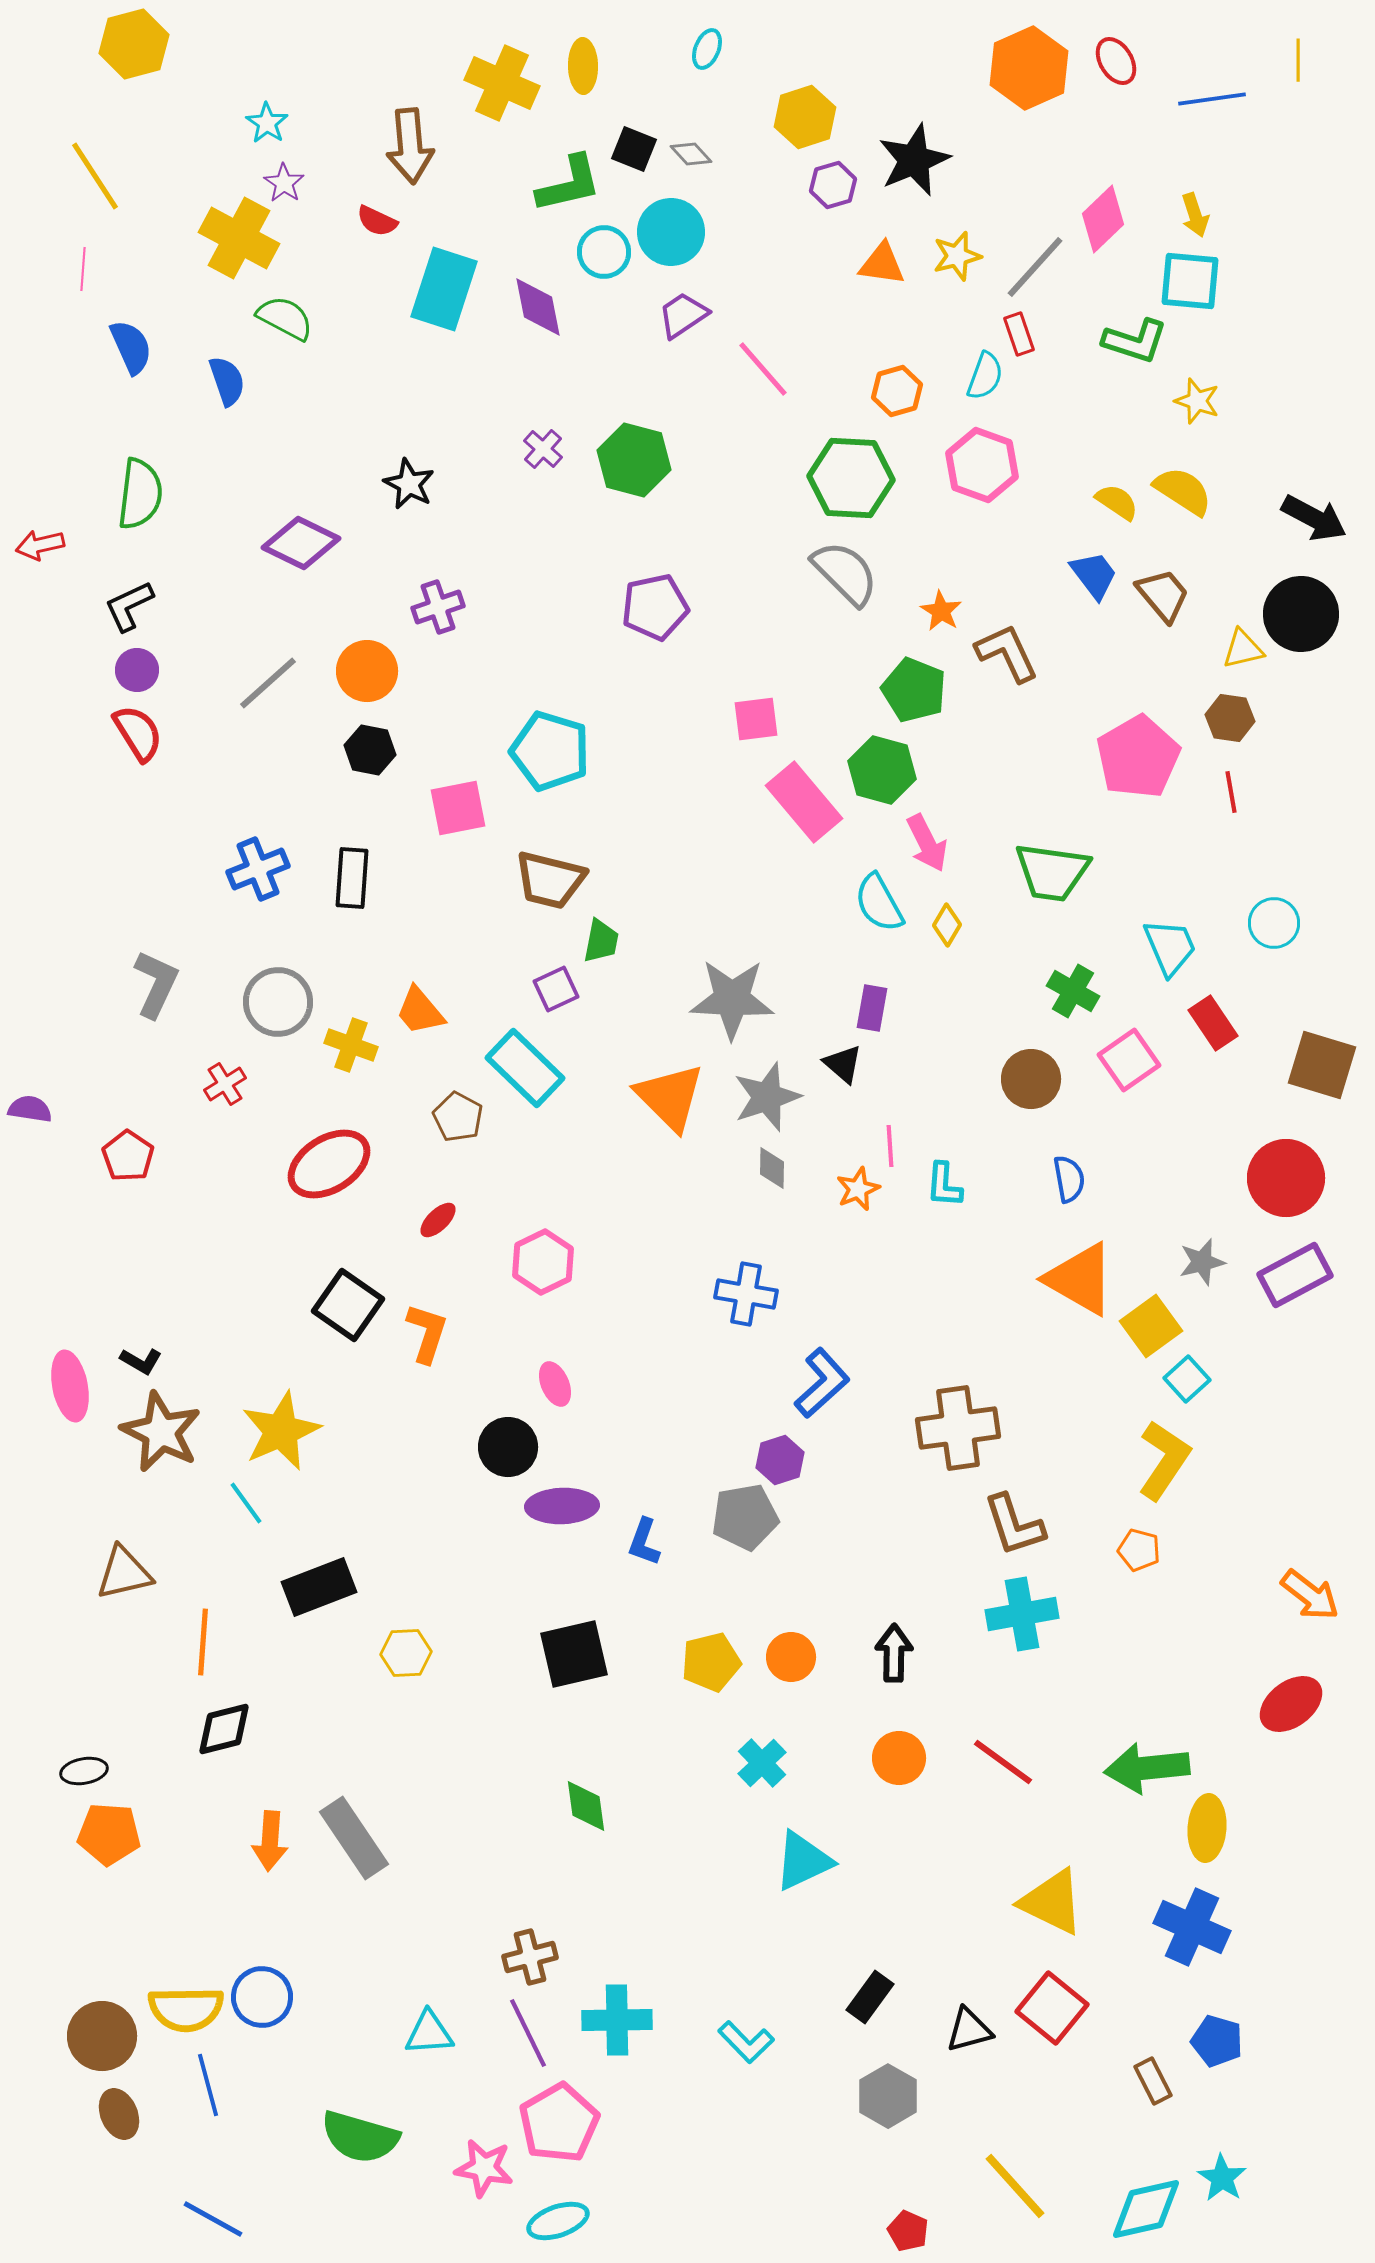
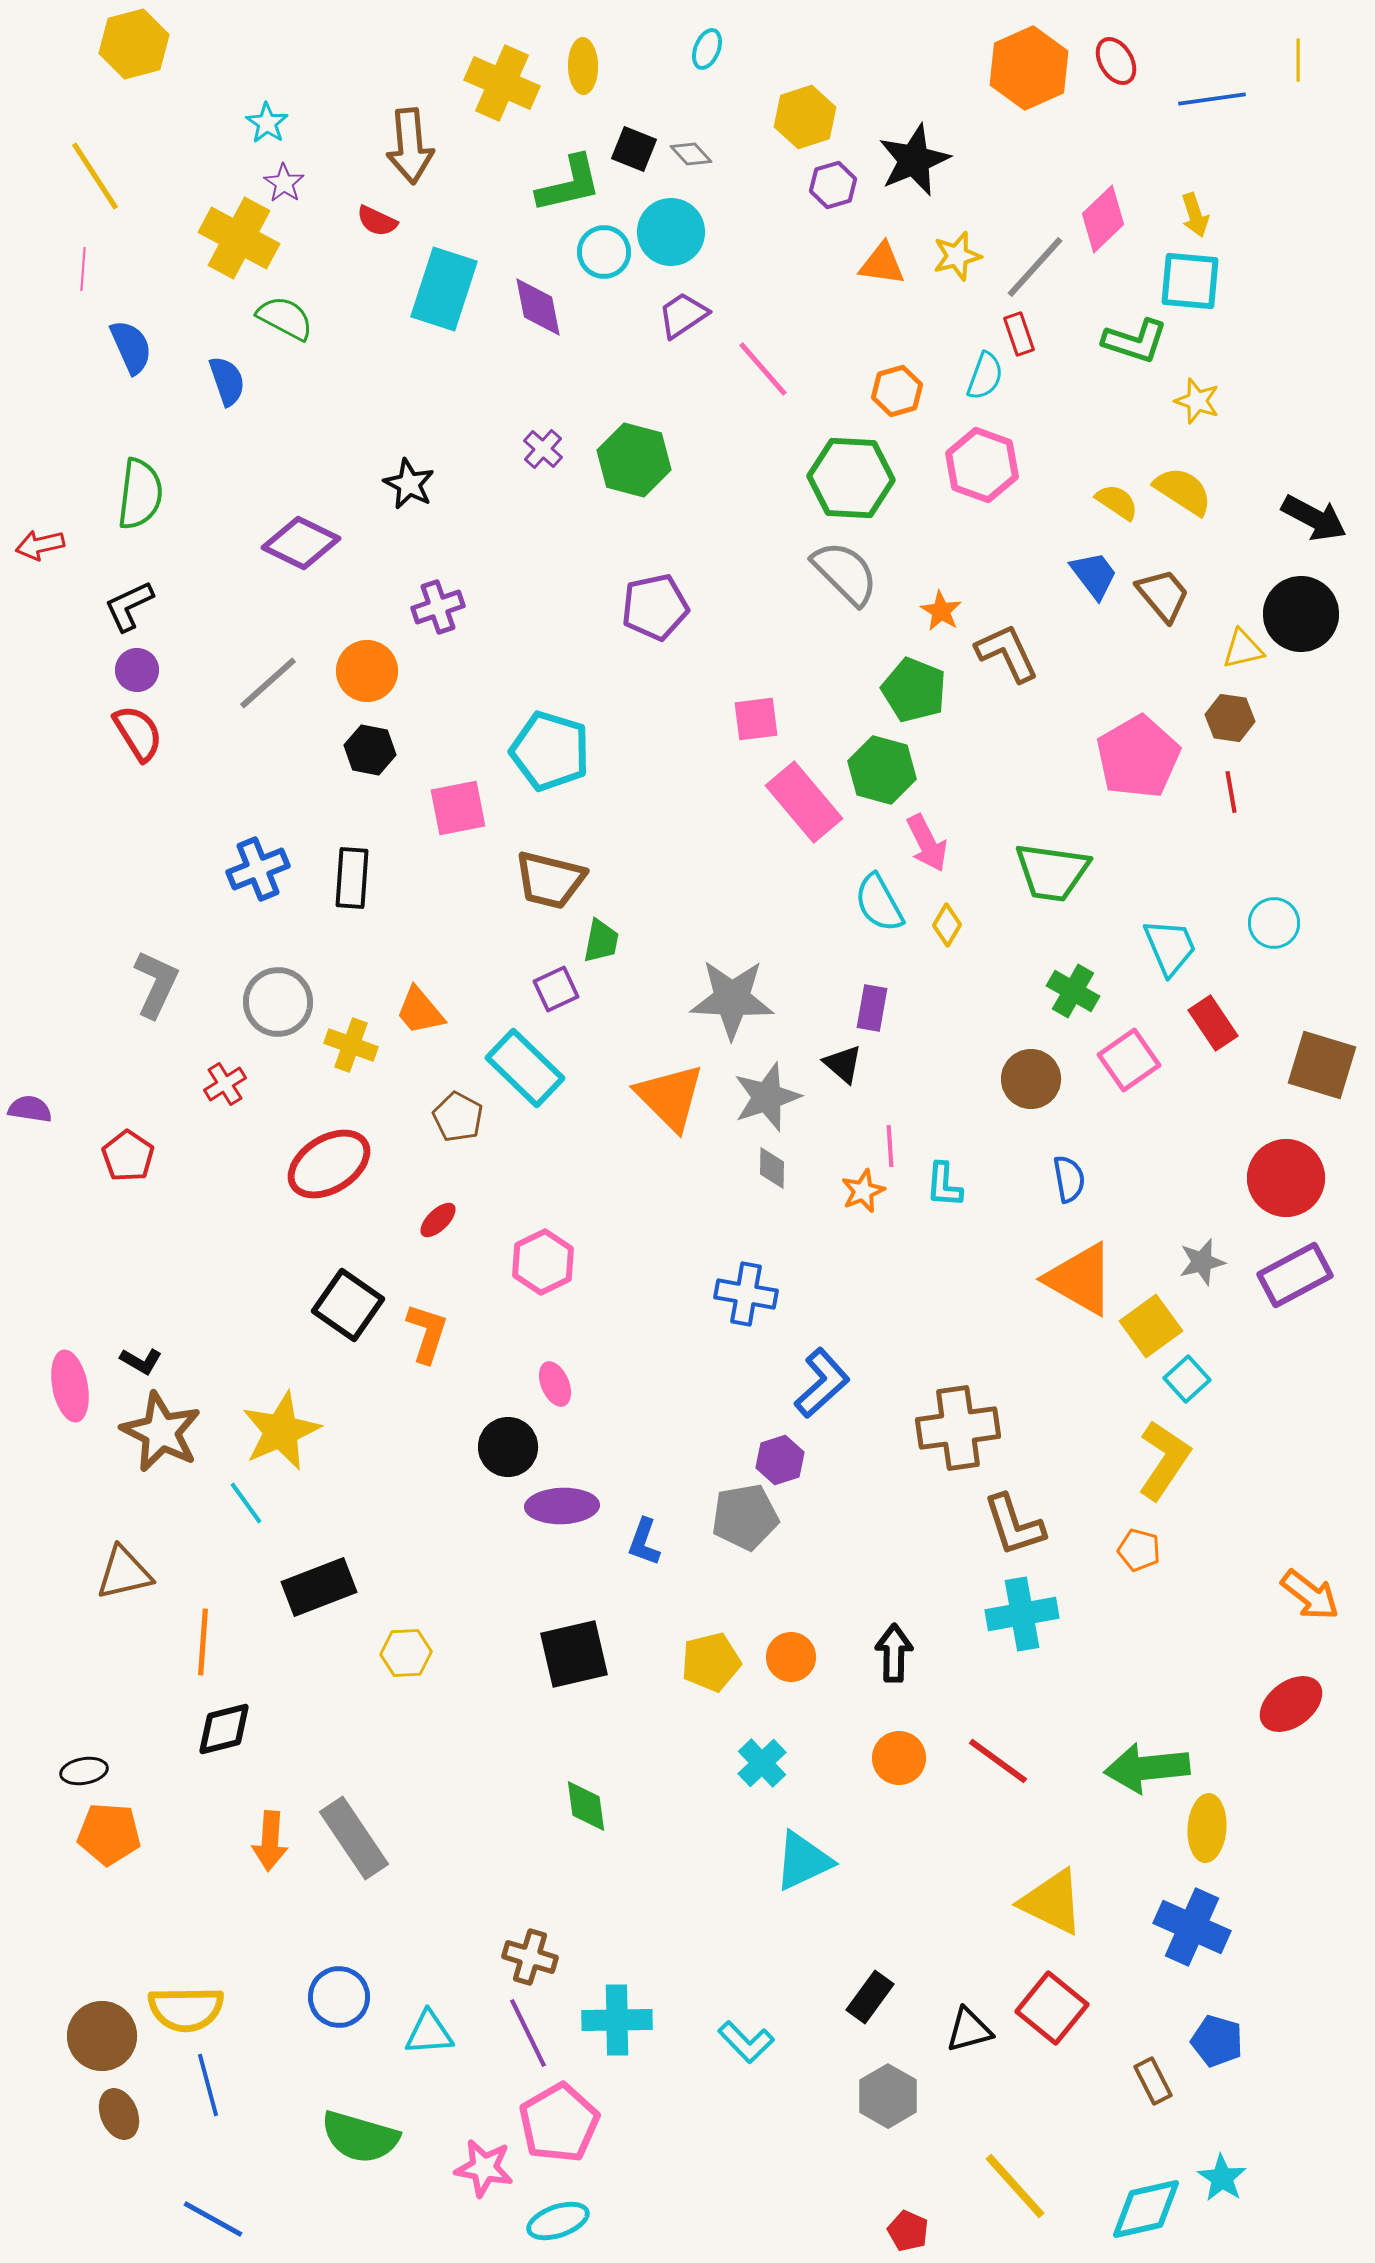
orange star at (858, 1189): moved 5 px right, 2 px down
red line at (1003, 1762): moved 5 px left, 1 px up
brown cross at (530, 1957): rotated 32 degrees clockwise
blue circle at (262, 1997): moved 77 px right
